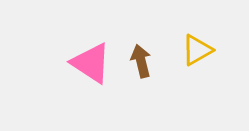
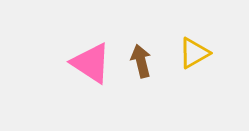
yellow triangle: moved 3 px left, 3 px down
